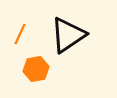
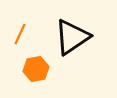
black triangle: moved 4 px right, 2 px down
